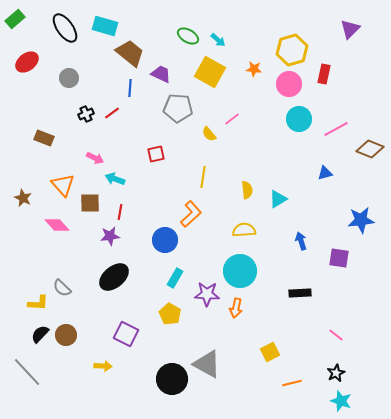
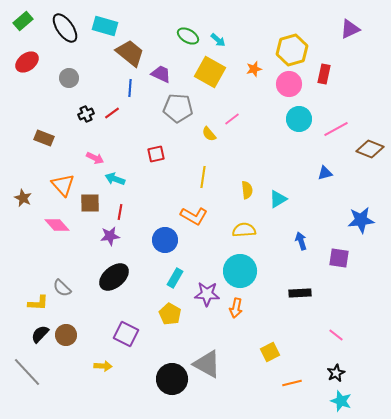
green rectangle at (15, 19): moved 8 px right, 2 px down
purple triangle at (350, 29): rotated 20 degrees clockwise
orange star at (254, 69): rotated 21 degrees counterclockwise
orange L-shape at (191, 214): moved 3 px right, 2 px down; rotated 72 degrees clockwise
